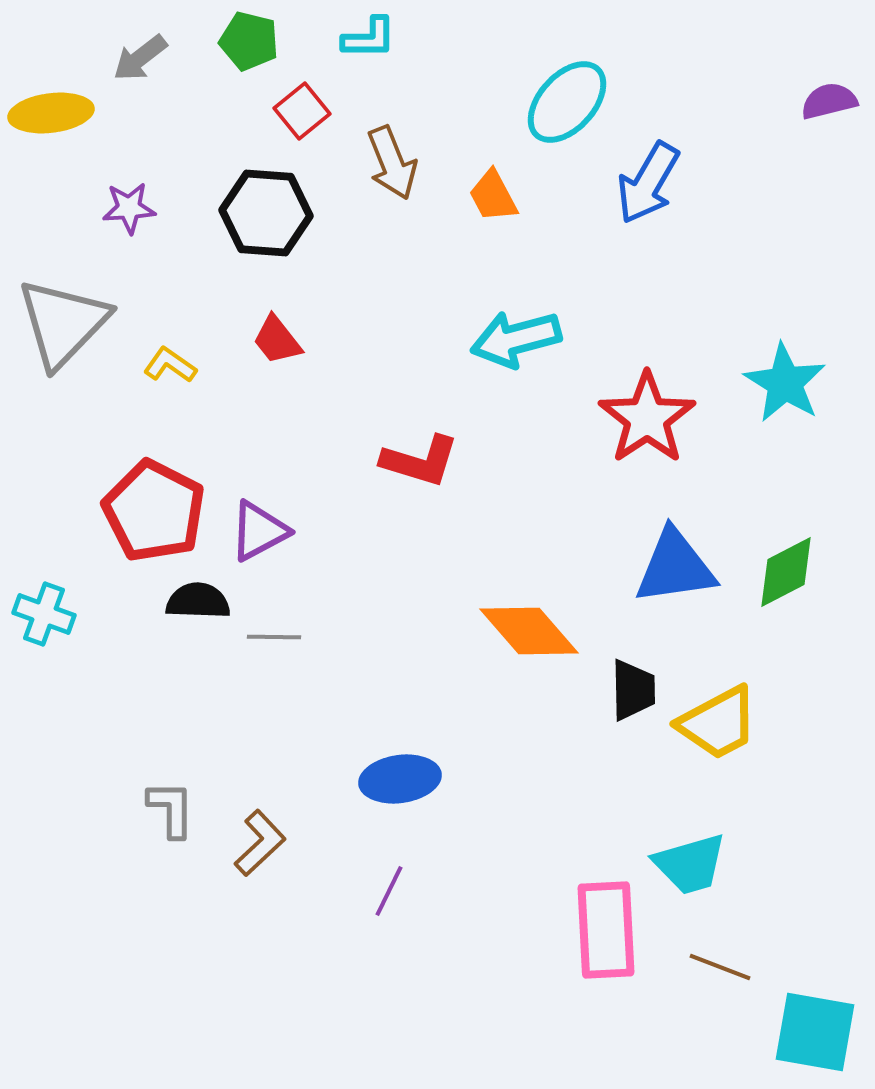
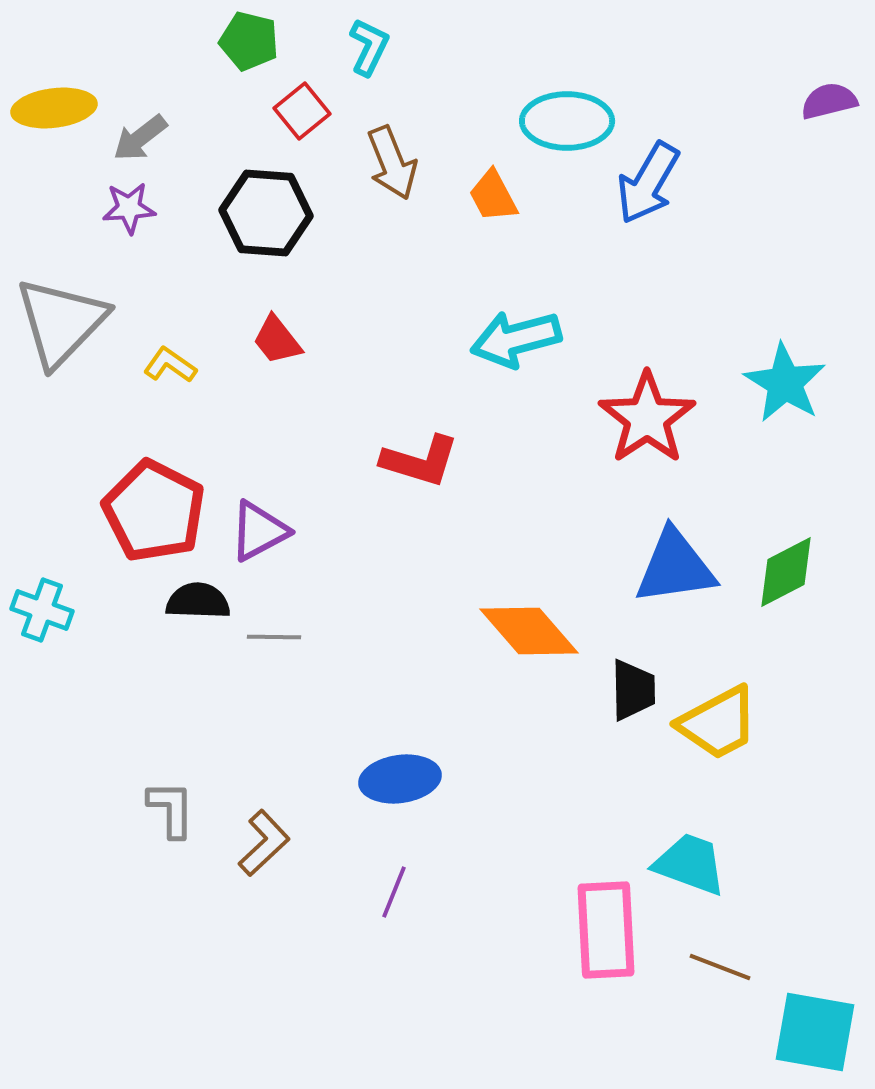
cyan L-shape: moved 9 px down; rotated 64 degrees counterclockwise
gray arrow: moved 80 px down
cyan ellipse: moved 19 px down; rotated 48 degrees clockwise
yellow ellipse: moved 3 px right, 5 px up
gray triangle: moved 2 px left, 1 px up
cyan cross: moved 2 px left, 4 px up
brown L-shape: moved 4 px right
cyan trapezoid: rotated 144 degrees counterclockwise
purple line: moved 5 px right, 1 px down; rotated 4 degrees counterclockwise
